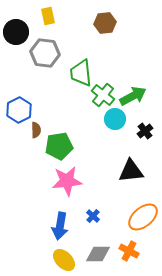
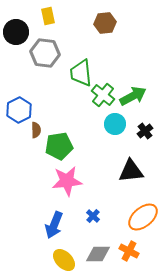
cyan circle: moved 5 px down
blue arrow: moved 6 px left, 1 px up; rotated 12 degrees clockwise
